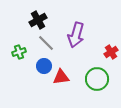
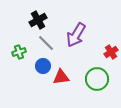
purple arrow: rotated 15 degrees clockwise
blue circle: moved 1 px left
